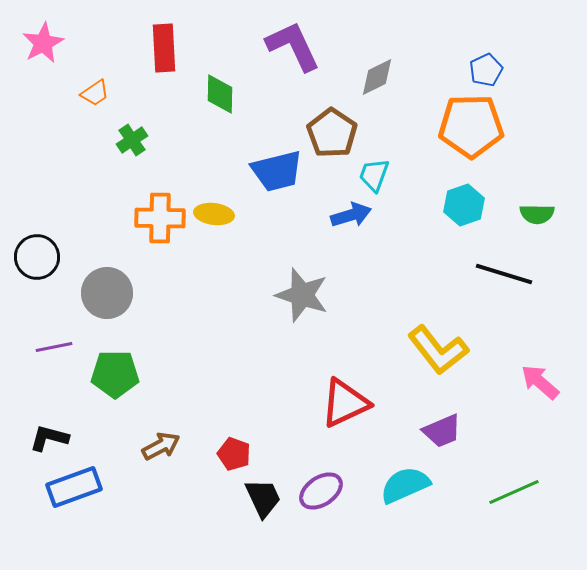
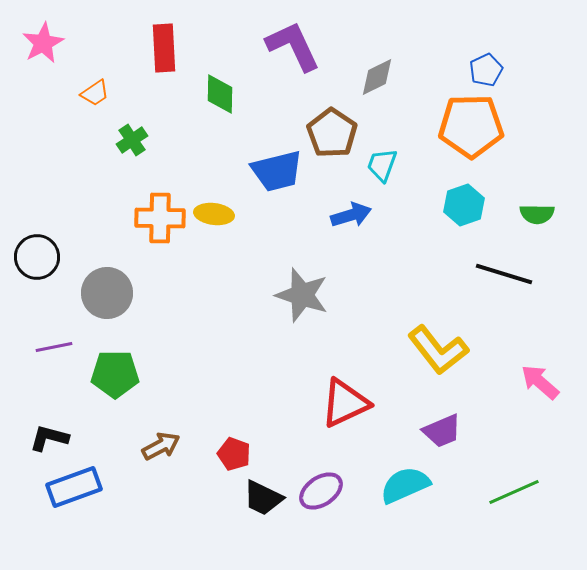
cyan trapezoid: moved 8 px right, 10 px up
black trapezoid: rotated 141 degrees clockwise
